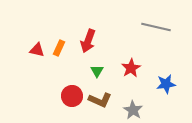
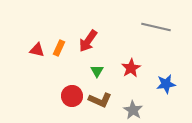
red arrow: rotated 15 degrees clockwise
